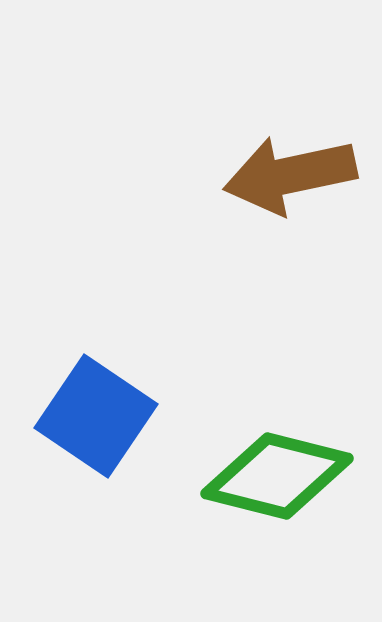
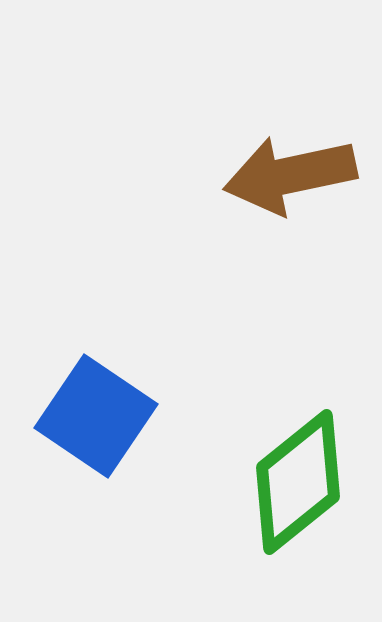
green diamond: moved 21 px right, 6 px down; rotated 53 degrees counterclockwise
